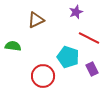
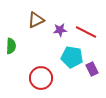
purple star: moved 16 px left, 18 px down; rotated 16 degrees clockwise
red line: moved 3 px left, 6 px up
green semicircle: moved 2 px left; rotated 84 degrees clockwise
cyan pentagon: moved 4 px right; rotated 10 degrees counterclockwise
red circle: moved 2 px left, 2 px down
